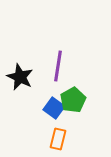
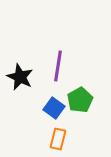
green pentagon: moved 7 px right
